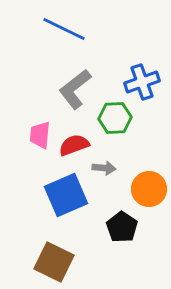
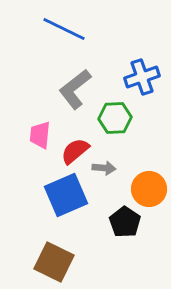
blue cross: moved 5 px up
red semicircle: moved 1 px right, 6 px down; rotated 20 degrees counterclockwise
black pentagon: moved 3 px right, 5 px up
